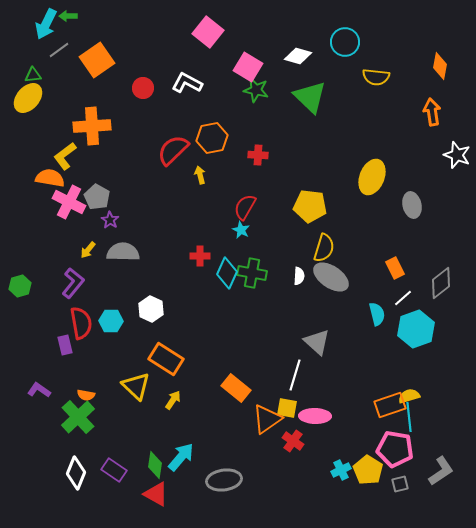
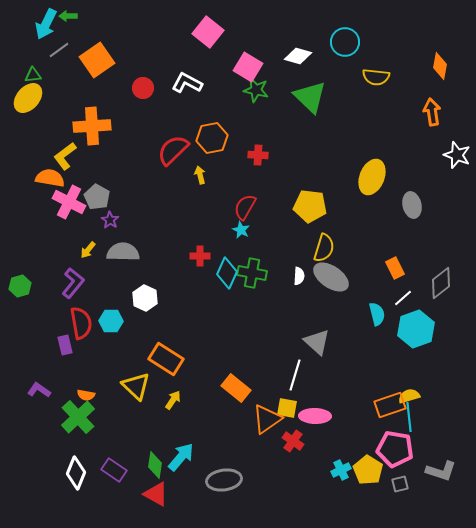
white hexagon at (151, 309): moved 6 px left, 11 px up
gray L-shape at (441, 471): rotated 52 degrees clockwise
